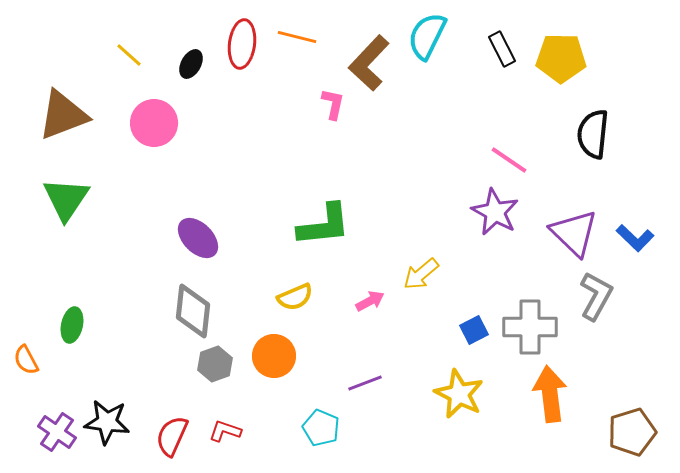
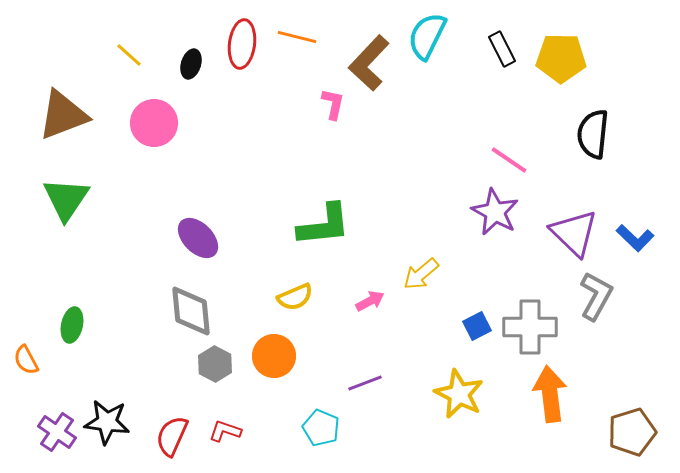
black ellipse: rotated 12 degrees counterclockwise
gray diamond: moved 2 px left; rotated 12 degrees counterclockwise
blue square: moved 3 px right, 4 px up
gray hexagon: rotated 12 degrees counterclockwise
